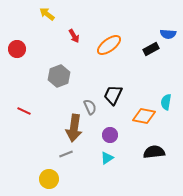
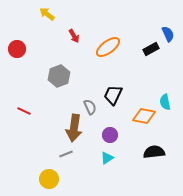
blue semicircle: rotated 119 degrees counterclockwise
orange ellipse: moved 1 px left, 2 px down
cyan semicircle: moved 1 px left; rotated 21 degrees counterclockwise
